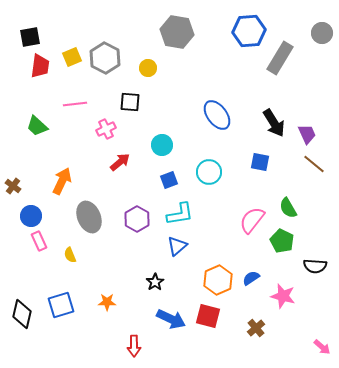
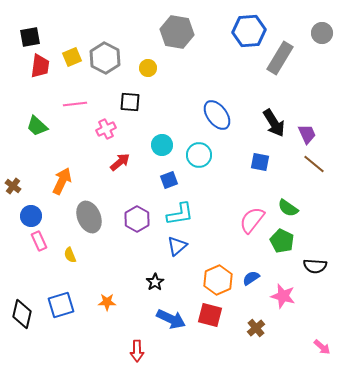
cyan circle at (209, 172): moved 10 px left, 17 px up
green semicircle at (288, 208): rotated 25 degrees counterclockwise
red square at (208, 316): moved 2 px right, 1 px up
red arrow at (134, 346): moved 3 px right, 5 px down
